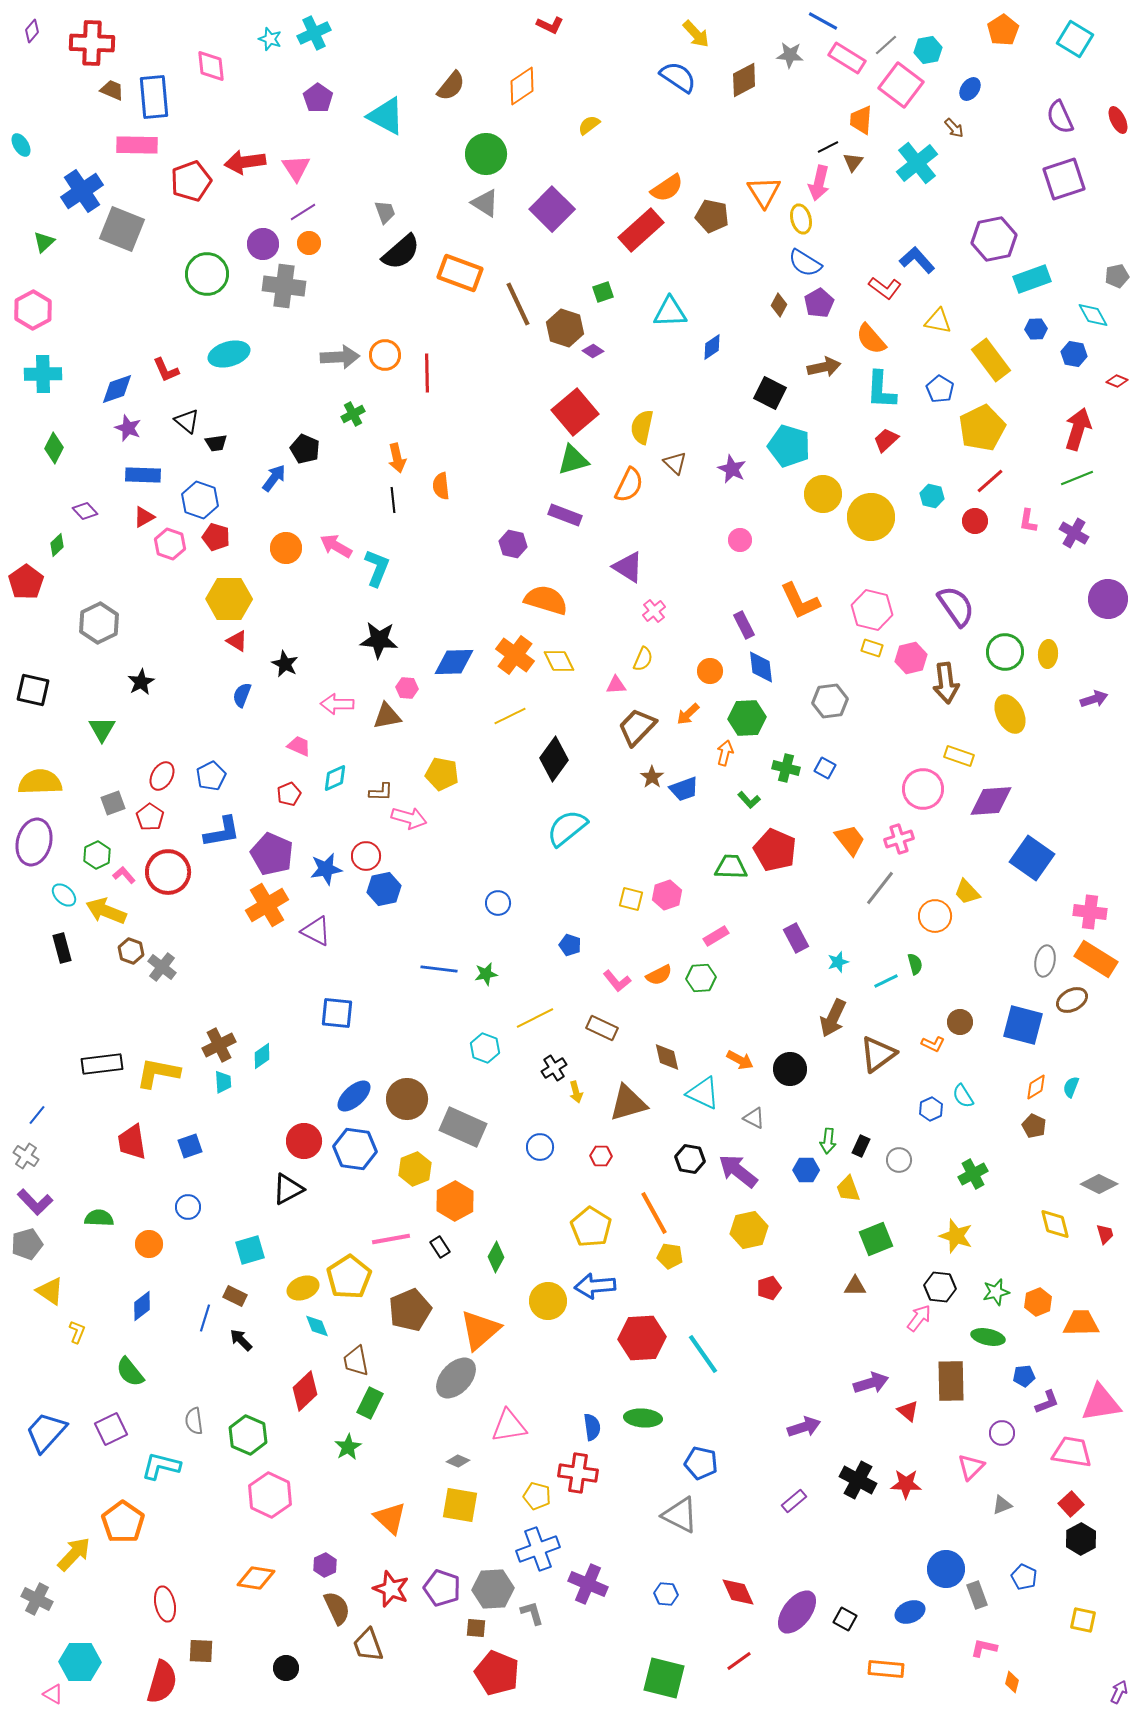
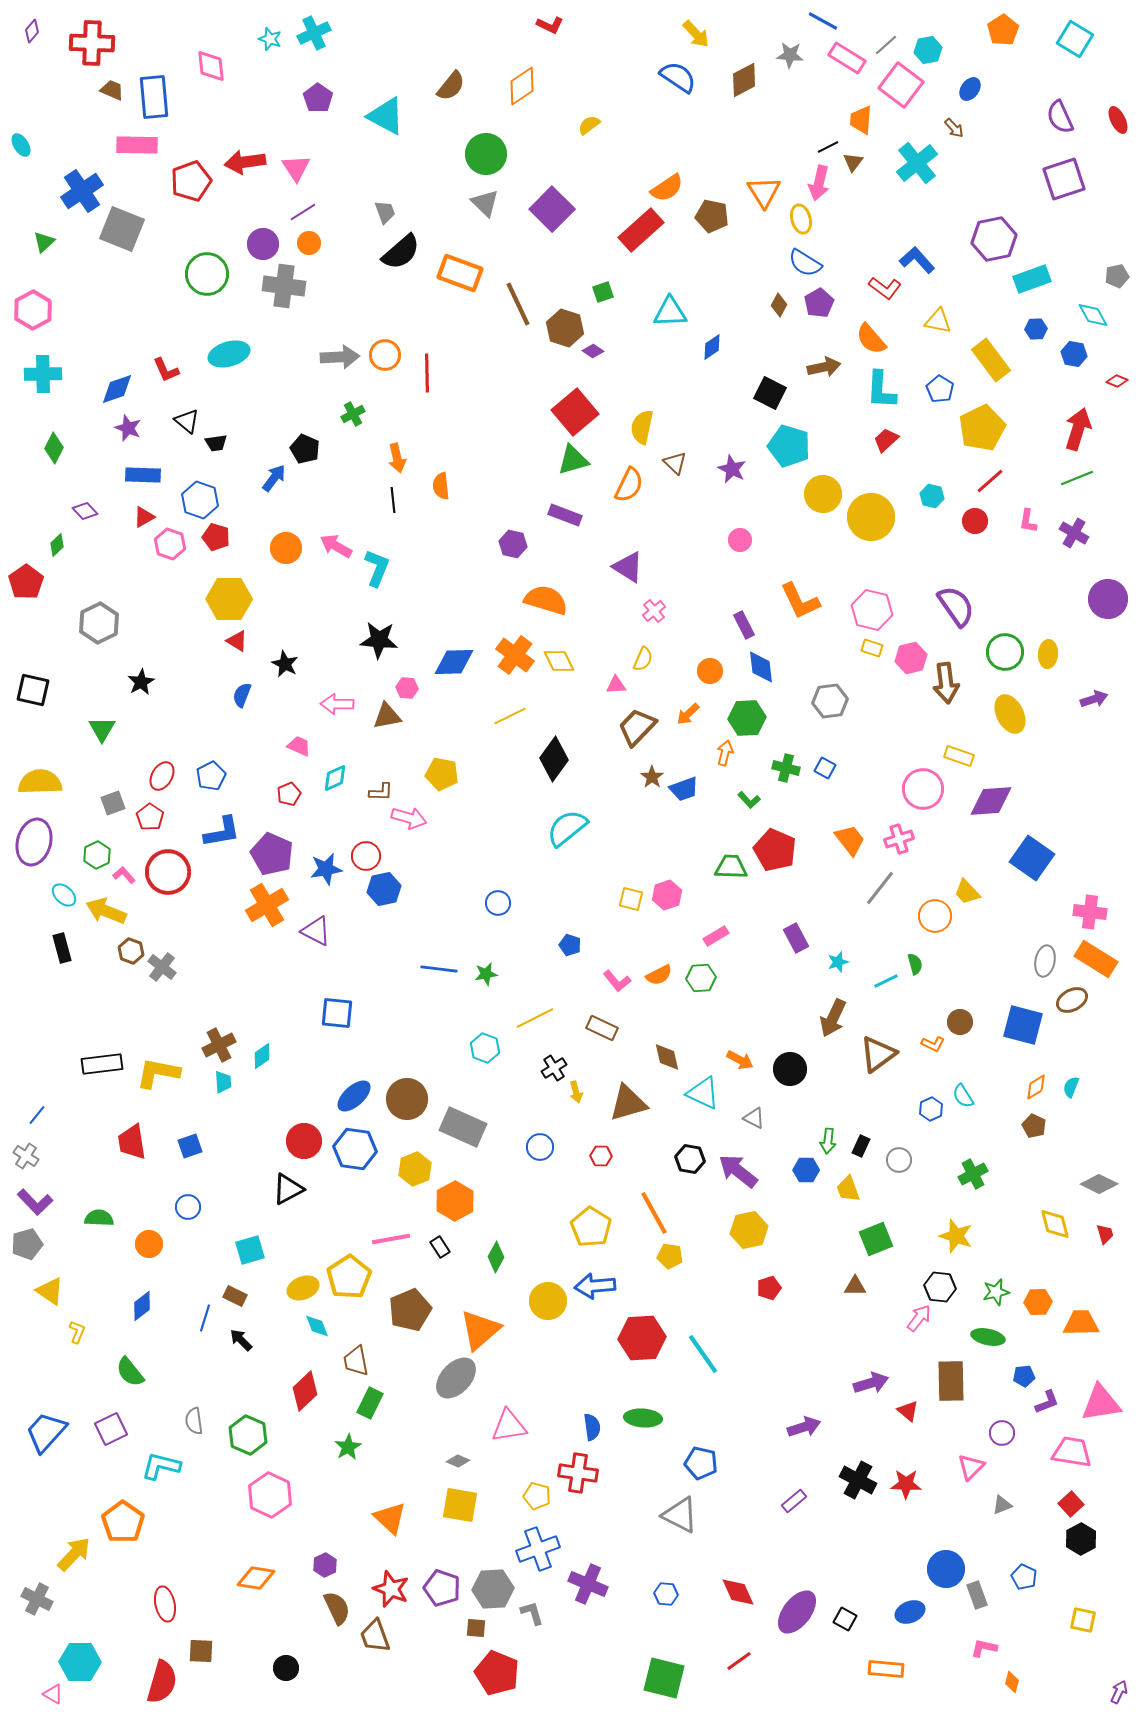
gray triangle at (485, 203): rotated 12 degrees clockwise
orange hexagon at (1038, 1302): rotated 20 degrees clockwise
brown trapezoid at (368, 1645): moved 7 px right, 9 px up
